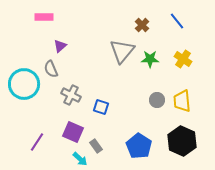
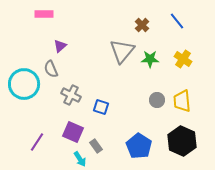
pink rectangle: moved 3 px up
cyan arrow: rotated 14 degrees clockwise
